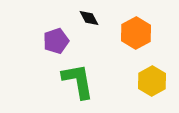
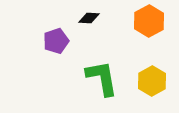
black diamond: rotated 60 degrees counterclockwise
orange hexagon: moved 13 px right, 12 px up
green L-shape: moved 24 px right, 3 px up
